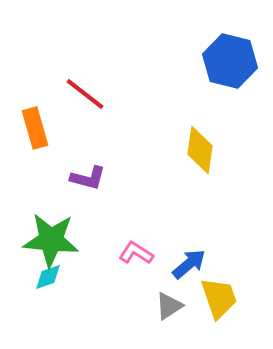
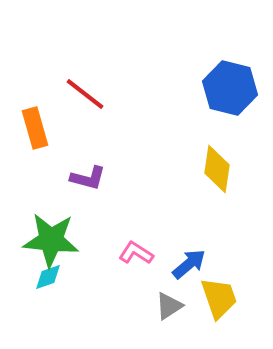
blue hexagon: moved 27 px down
yellow diamond: moved 17 px right, 19 px down
